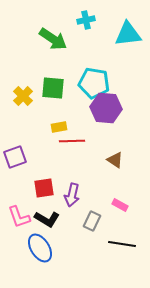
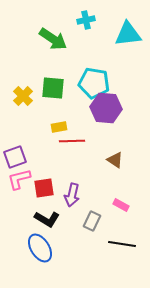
pink rectangle: moved 1 px right
pink L-shape: moved 38 px up; rotated 95 degrees clockwise
